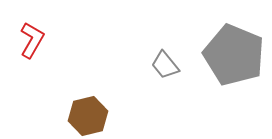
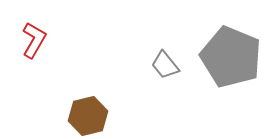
red L-shape: moved 2 px right
gray pentagon: moved 3 px left, 2 px down
